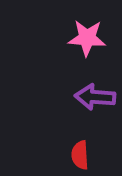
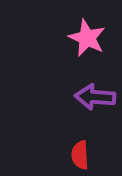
pink star: rotated 21 degrees clockwise
